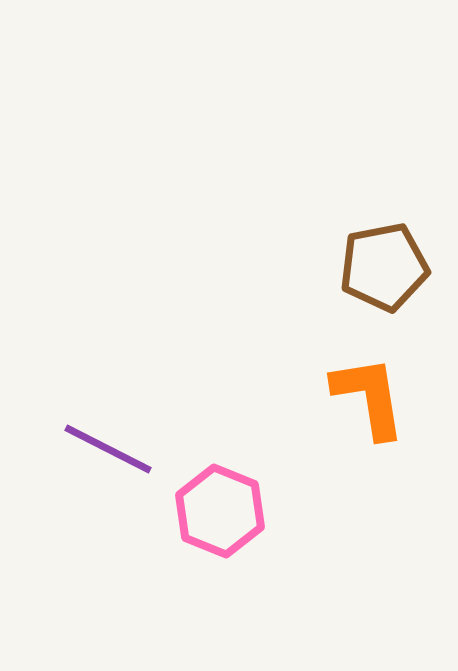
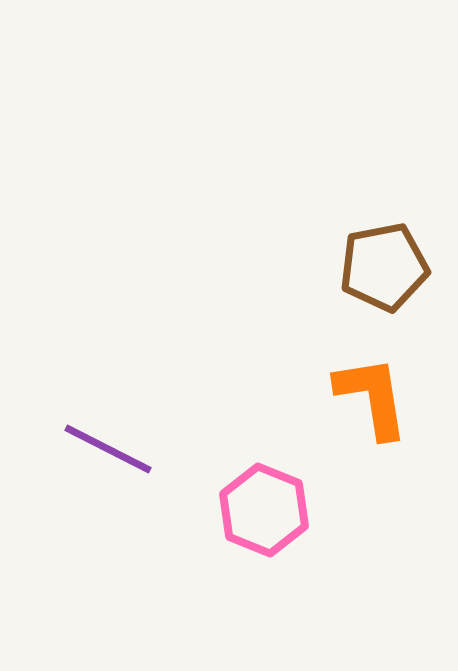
orange L-shape: moved 3 px right
pink hexagon: moved 44 px right, 1 px up
